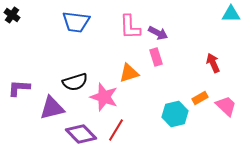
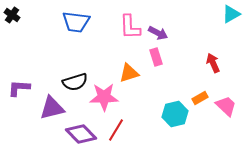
cyan triangle: rotated 30 degrees counterclockwise
pink star: rotated 20 degrees counterclockwise
